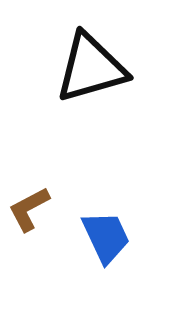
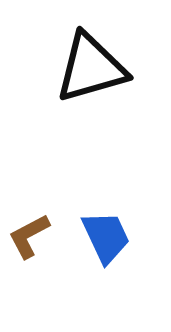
brown L-shape: moved 27 px down
